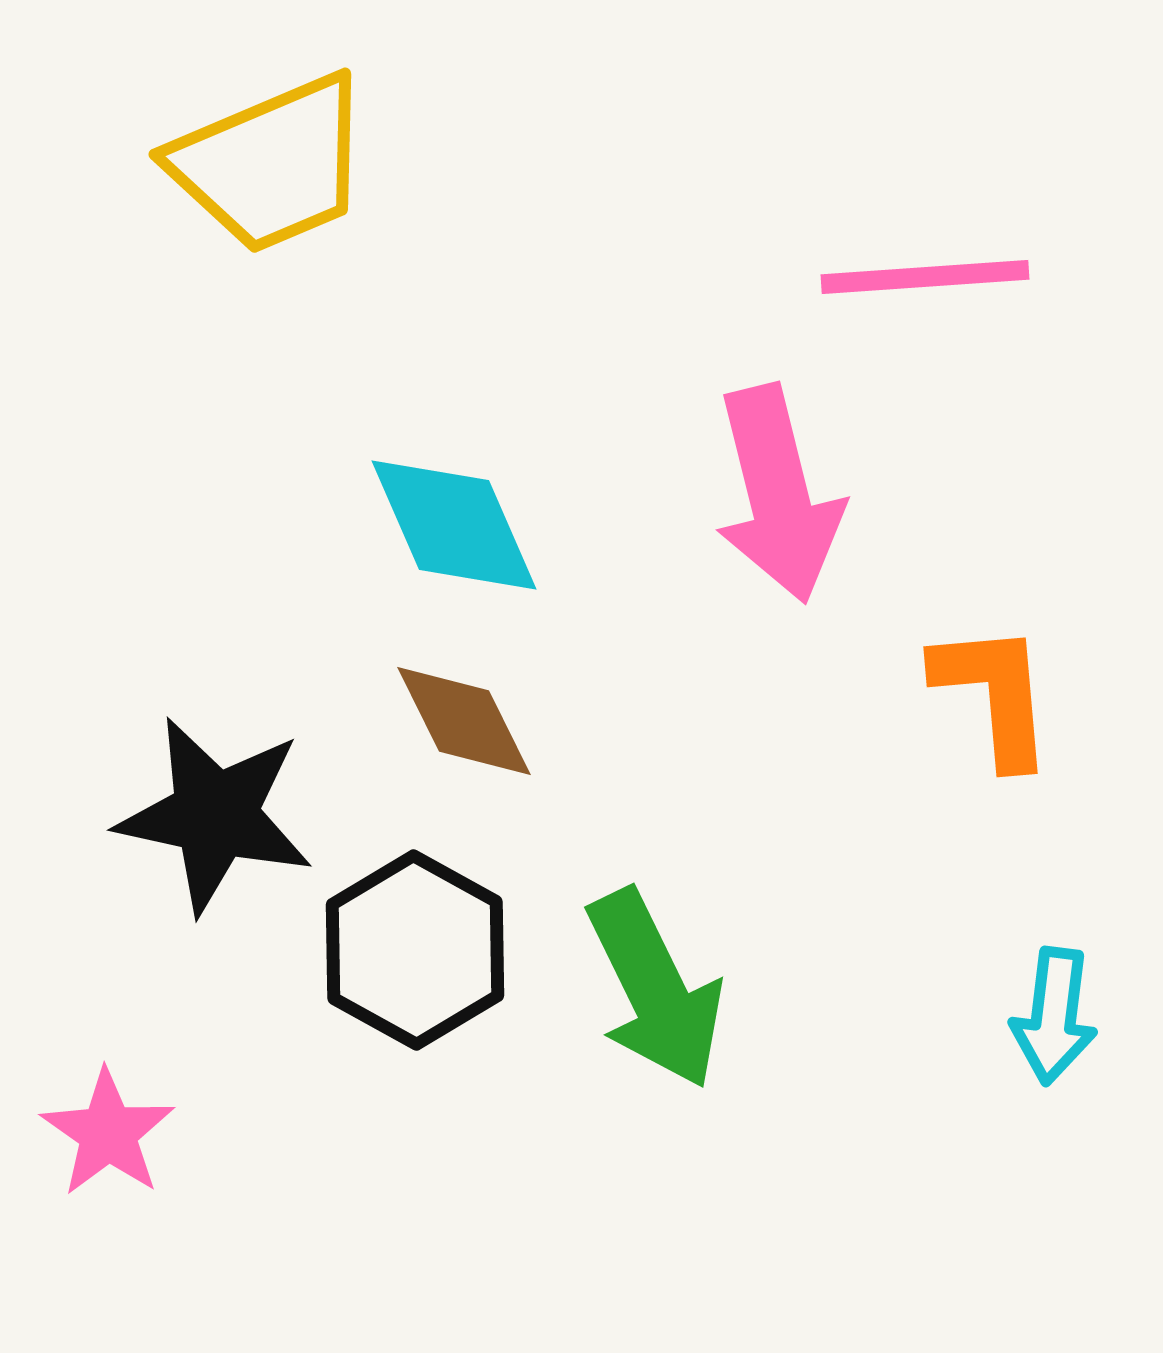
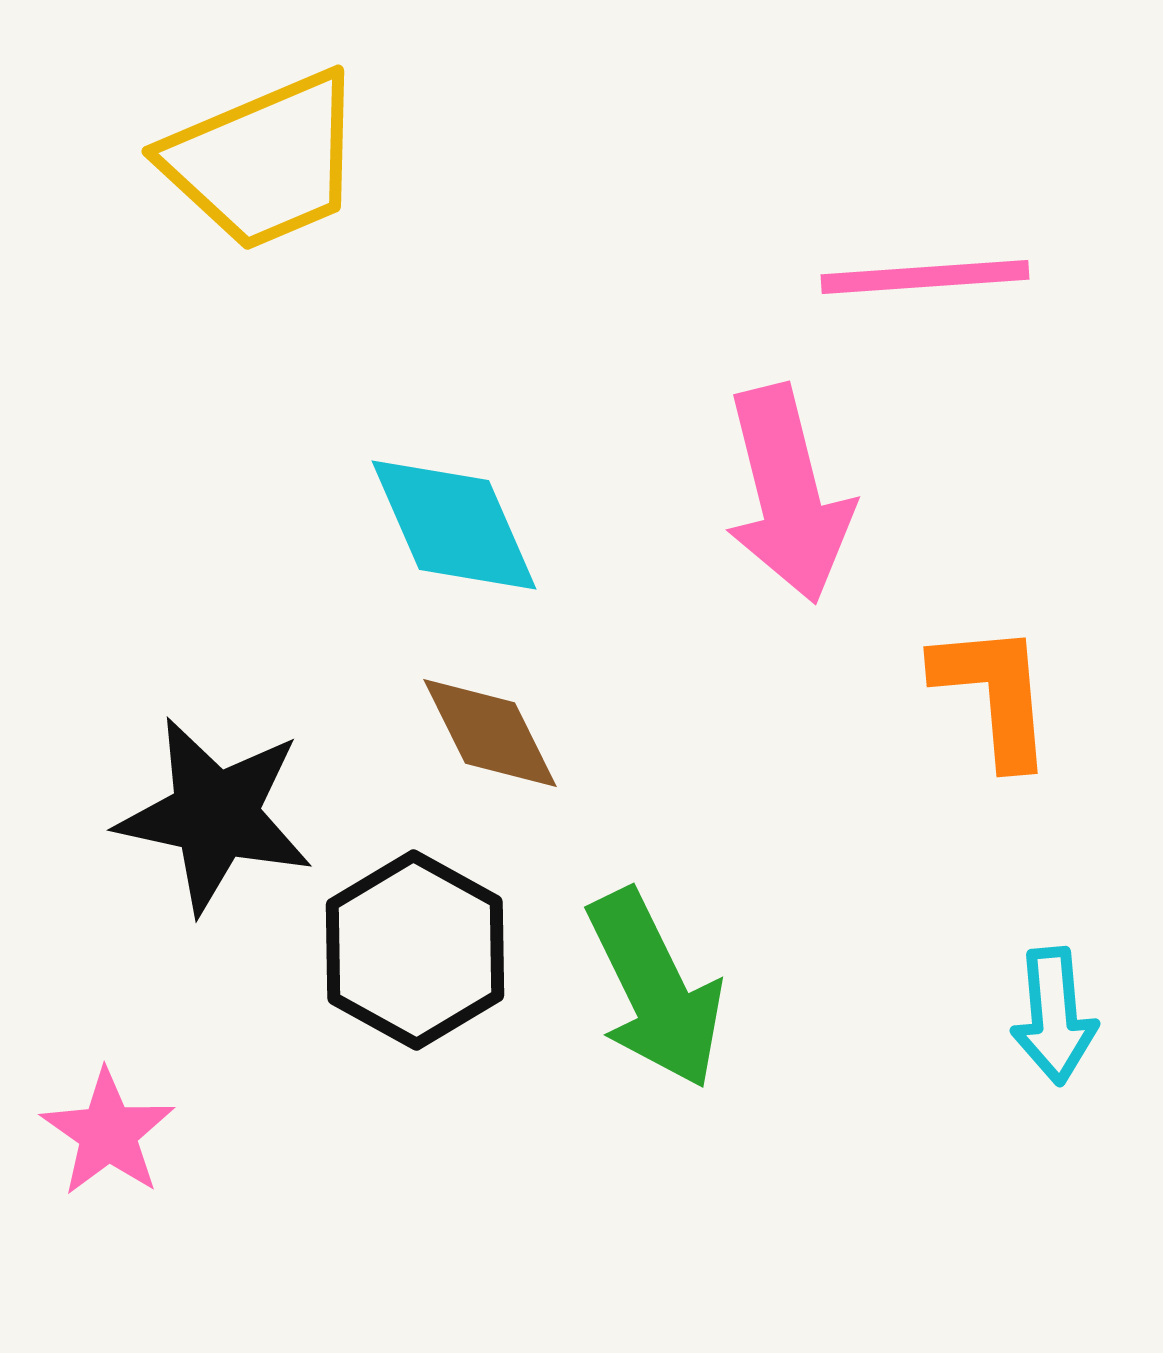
yellow trapezoid: moved 7 px left, 3 px up
pink arrow: moved 10 px right
brown diamond: moved 26 px right, 12 px down
cyan arrow: rotated 12 degrees counterclockwise
